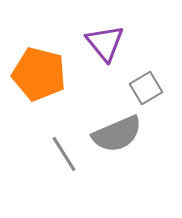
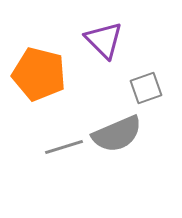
purple triangle: moved 1 px left, 3 px up; rotated 6 degrees counterclockwise
gray square: rotated 12 degrees clockwise
gray line: moved 7 px up; rotated 75 degrees counterclockwise
